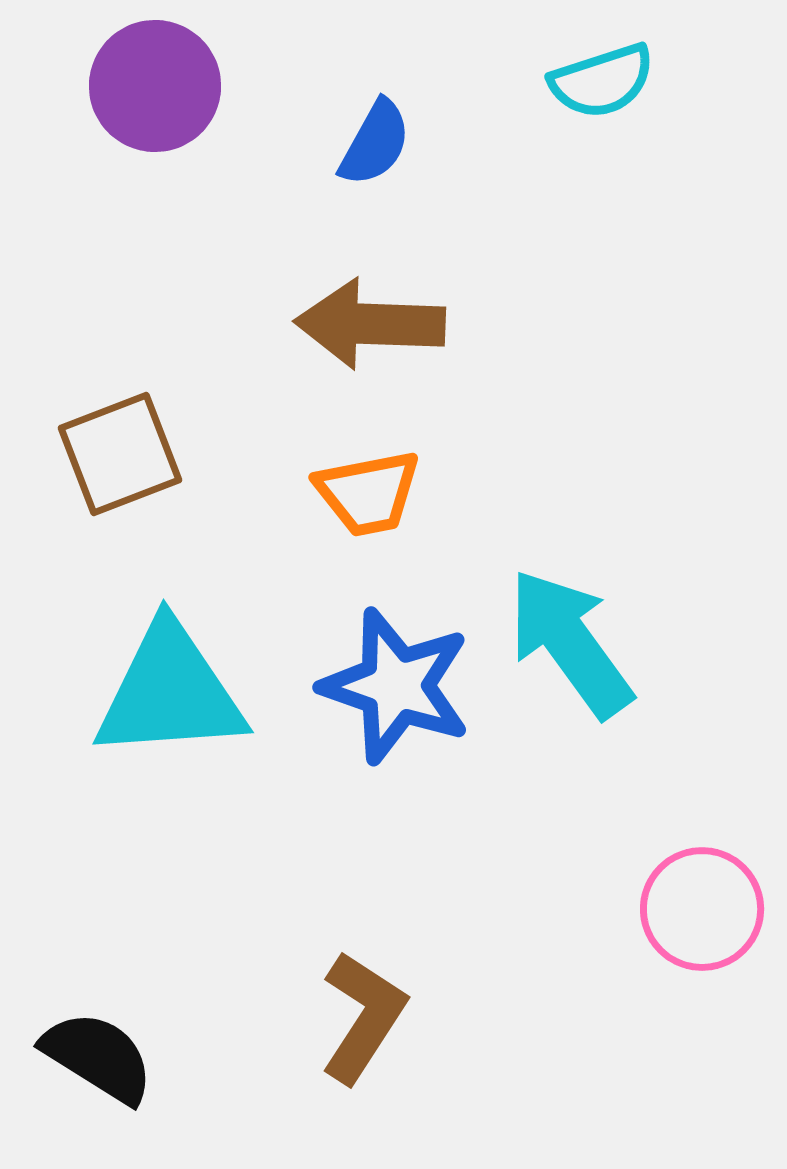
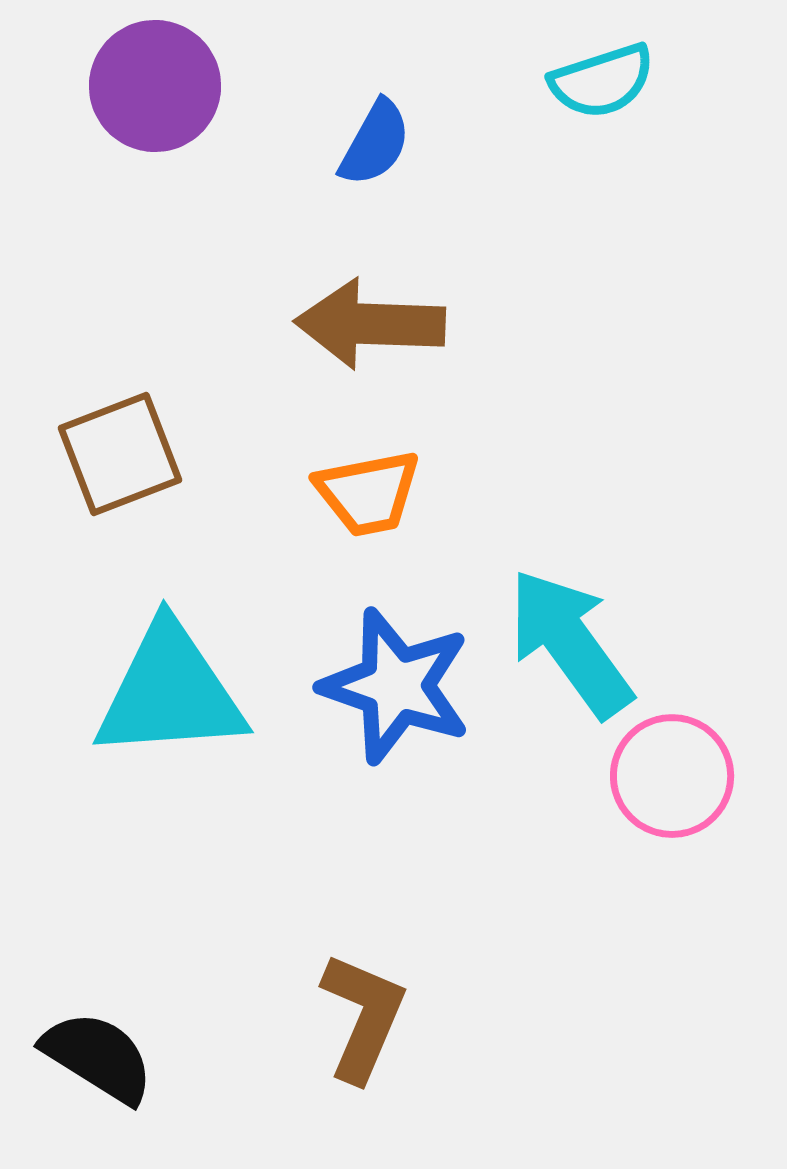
pink circle: moved 30 px left, 133 px up
brown L-shape: rotated 10 degrees counterclockwise
